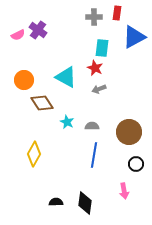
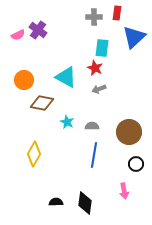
blue triangle: rotated 15 degrees counterclockwise
brown diamond: rotated 45 degrees counterclockwise
